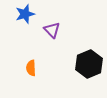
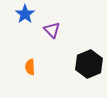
blue star: rotated 18 degrees counterclockwise
orange semicircle: moved 1 px left, 1 px up
